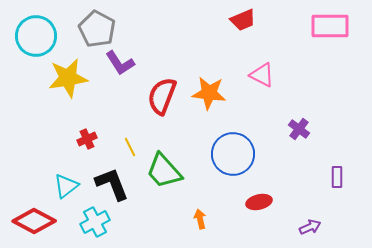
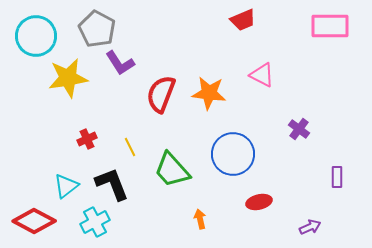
red semicircle: moved 1 px left, 2 px up
green trapezoid: moved 8 px right, 1 px up
